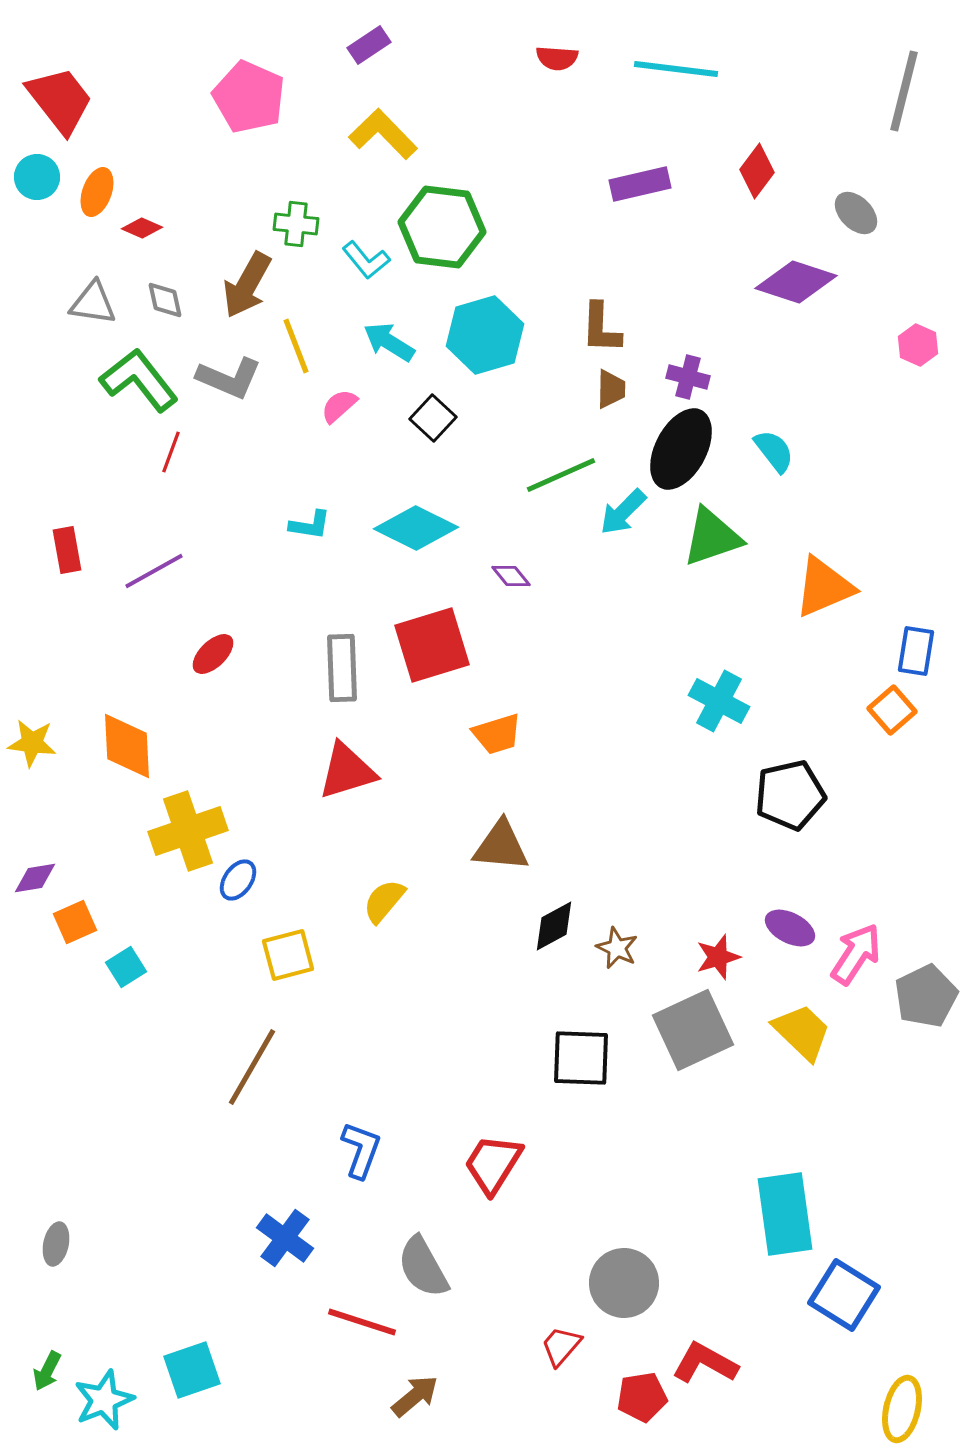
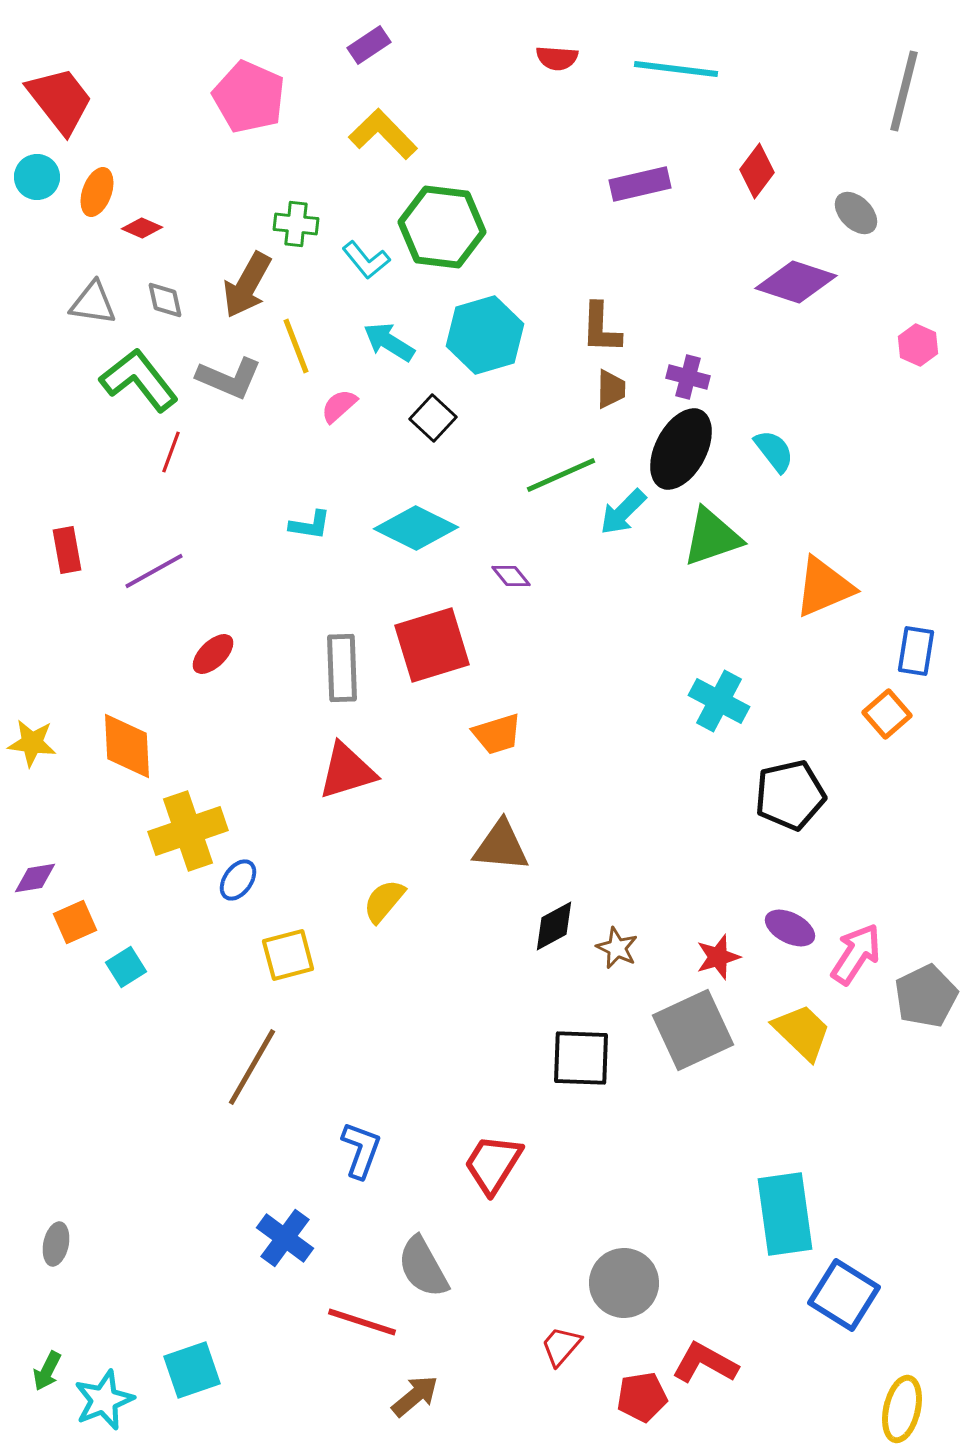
orange square at (892, 710): moved 5 px left, 4 px down
